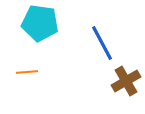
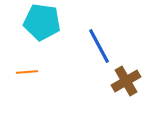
cyan pentagon: moved 2 px right, 1 px up
blue line: moved 3 px left, 3 px down
